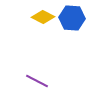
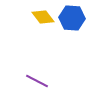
yellow diamond: rotated 25 degrees clockwise
